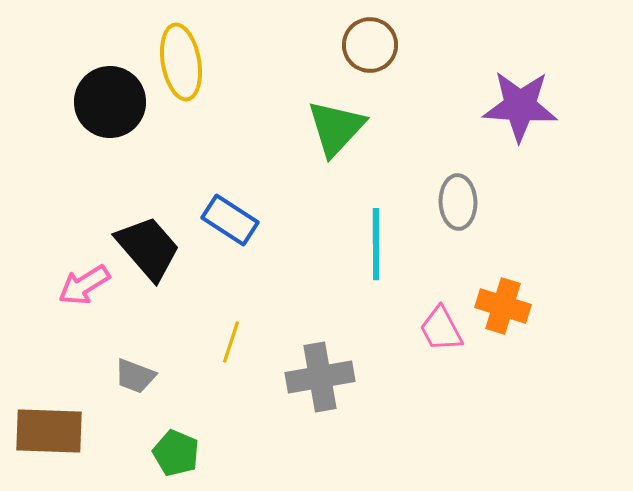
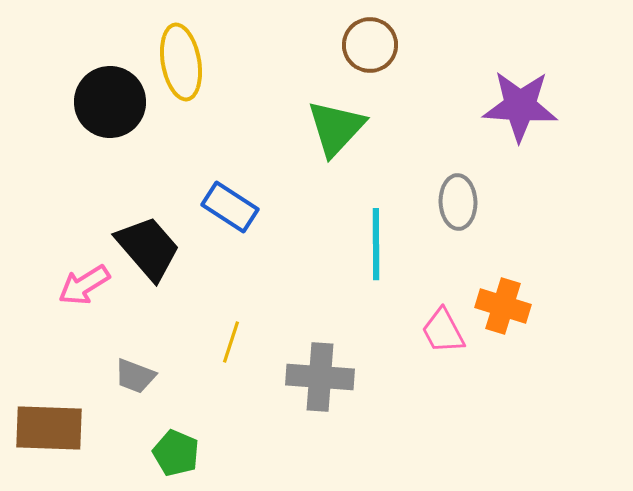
blue rectangle: moved 13 px up
pink trapezoid: moved 2 px right, 2 px down
gray cross: rotated 14 degrees clockwise
brown rectangle: moved 3 px up
